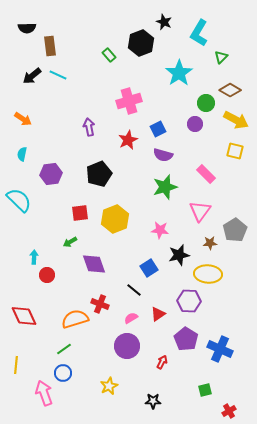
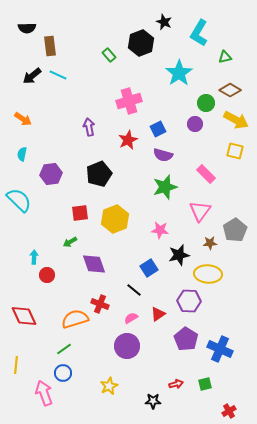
green triangle at (221, 57): moved 4 px right; rotated 32 degrees clockwise
red arrow at (162, 362): moved 14 px right, 22 px down; rotated 48 degrees clockwise
green square at (205, 390): moved 6 px up
